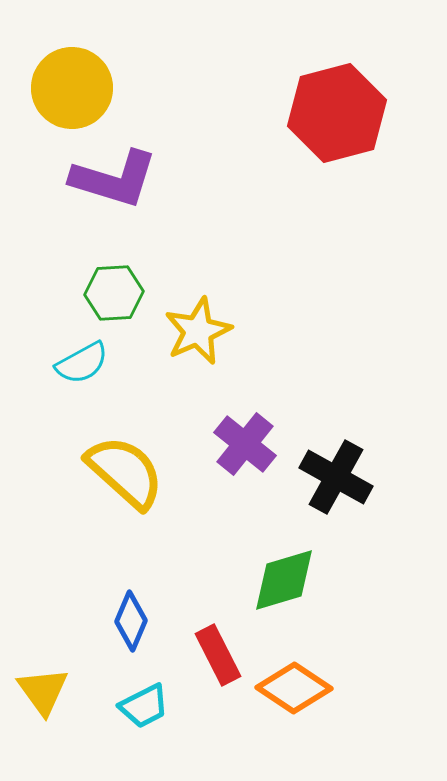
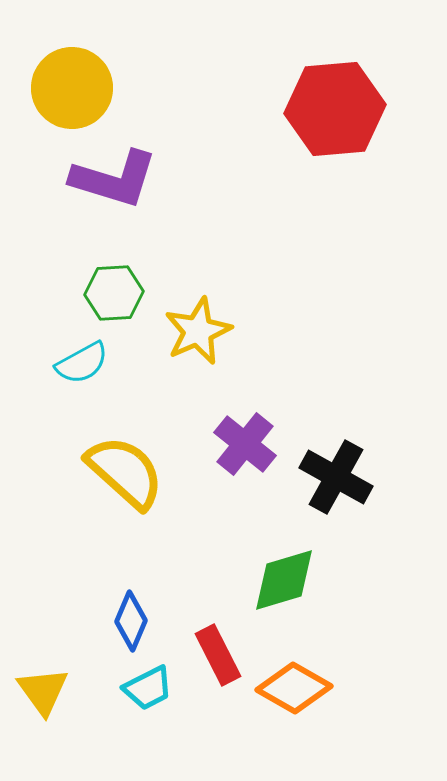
red hexagon: moved 2 px left, 4 px up; rotated 10 degrees clockwise
orange diamond: rotated 4 degrees counterclockwise
cyan trapezoid: moved 4 px right, 18 px up
